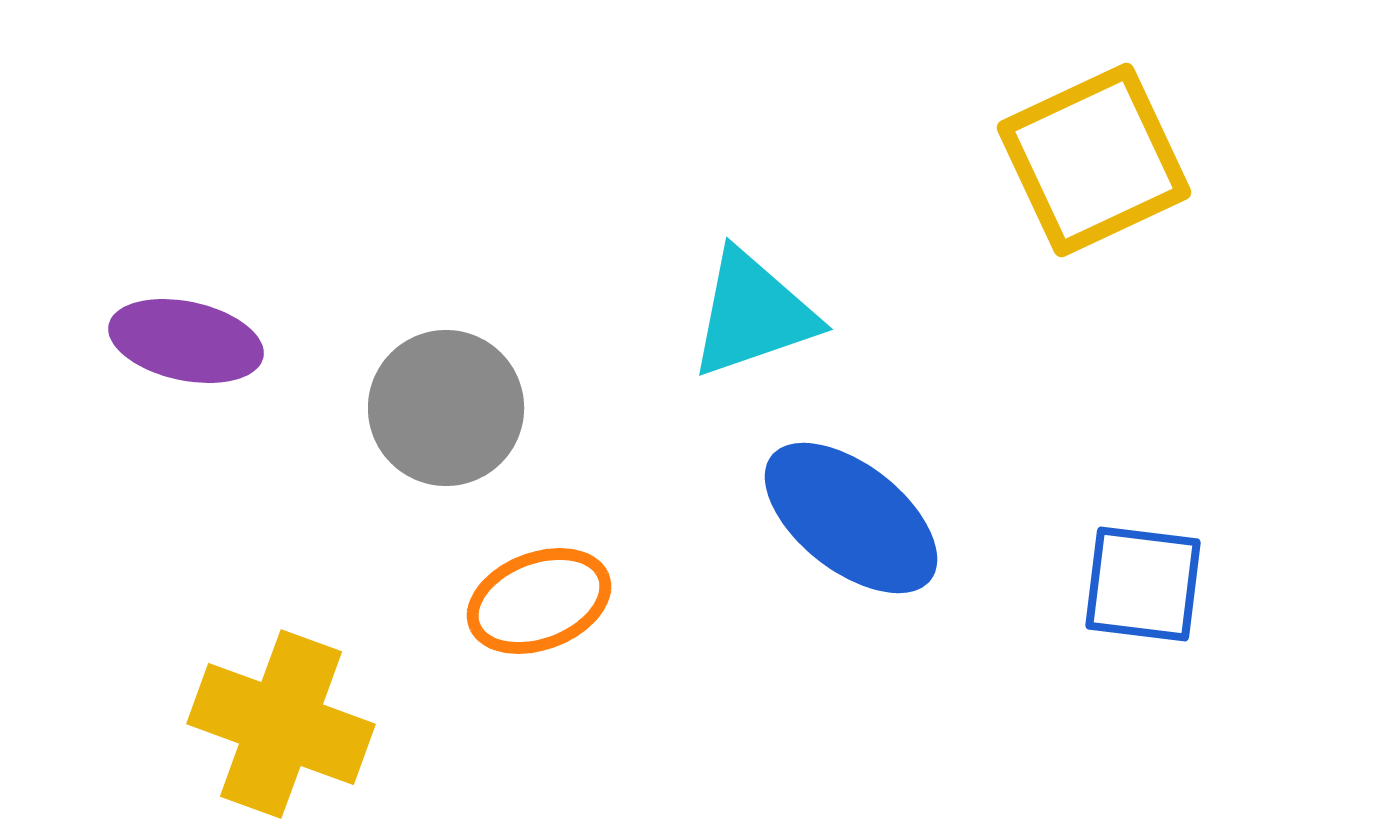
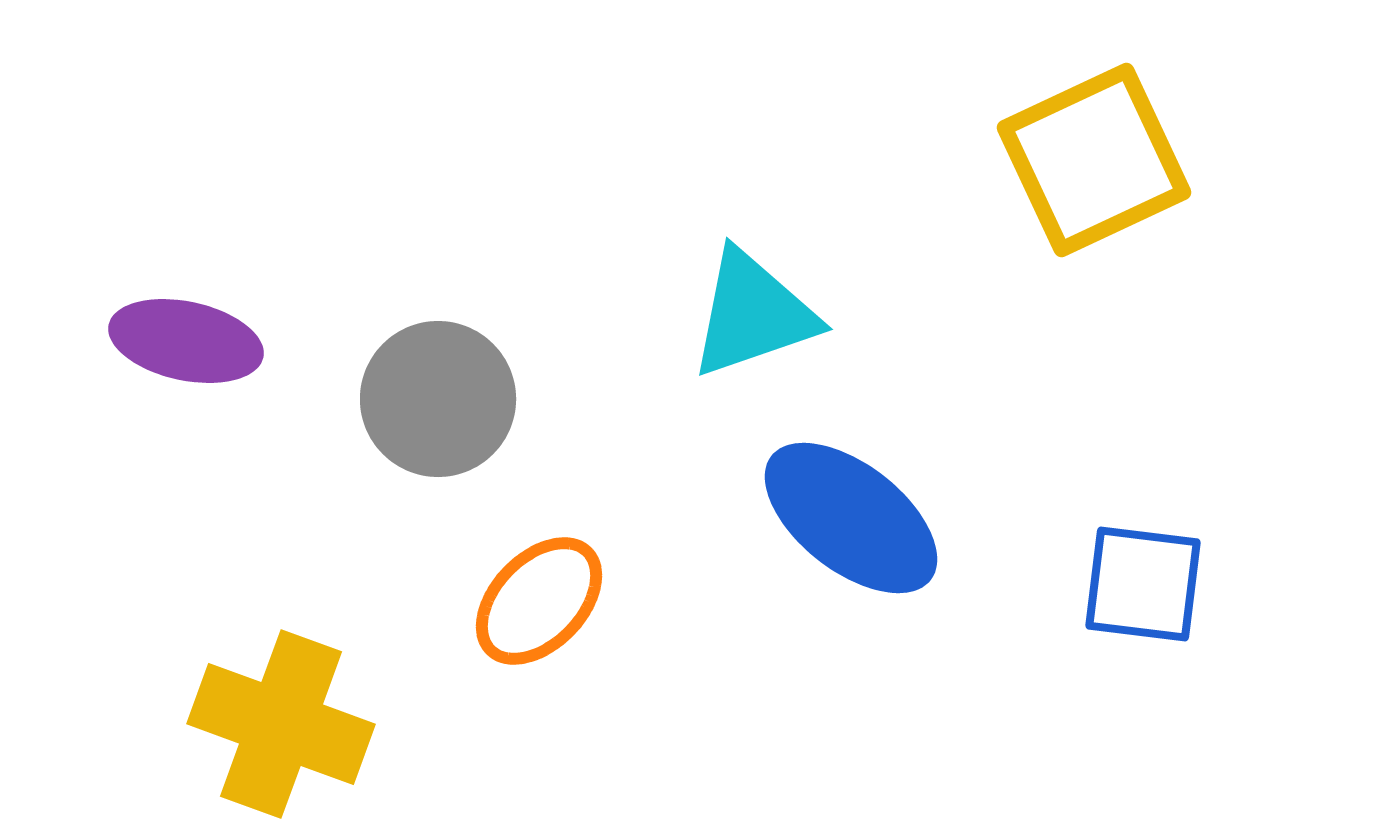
gray circle: moved 8 px left, 9 px up
orange ellipse: rotated 25 degrees counterclockwise
